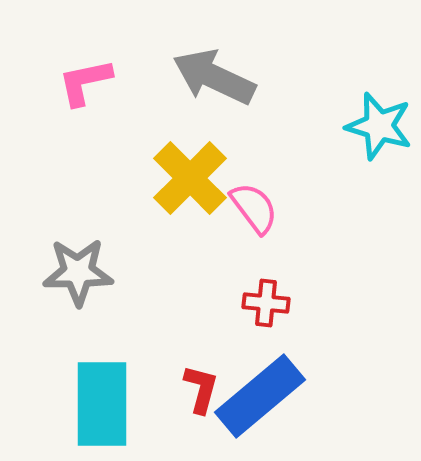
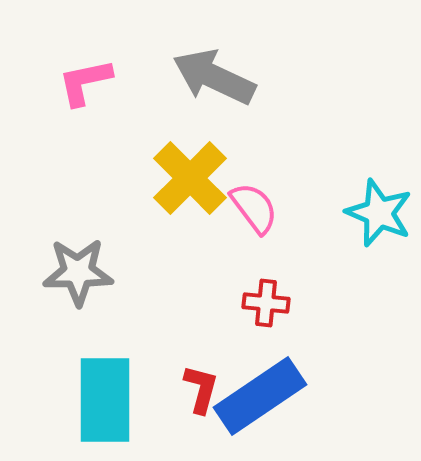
cyan star: moved 87 px down; rotated 6 degrees clockwise
blue rectangle: rotated 6 degrees clockwise
cyan rectangle: moved 3 px right, 4 px up
